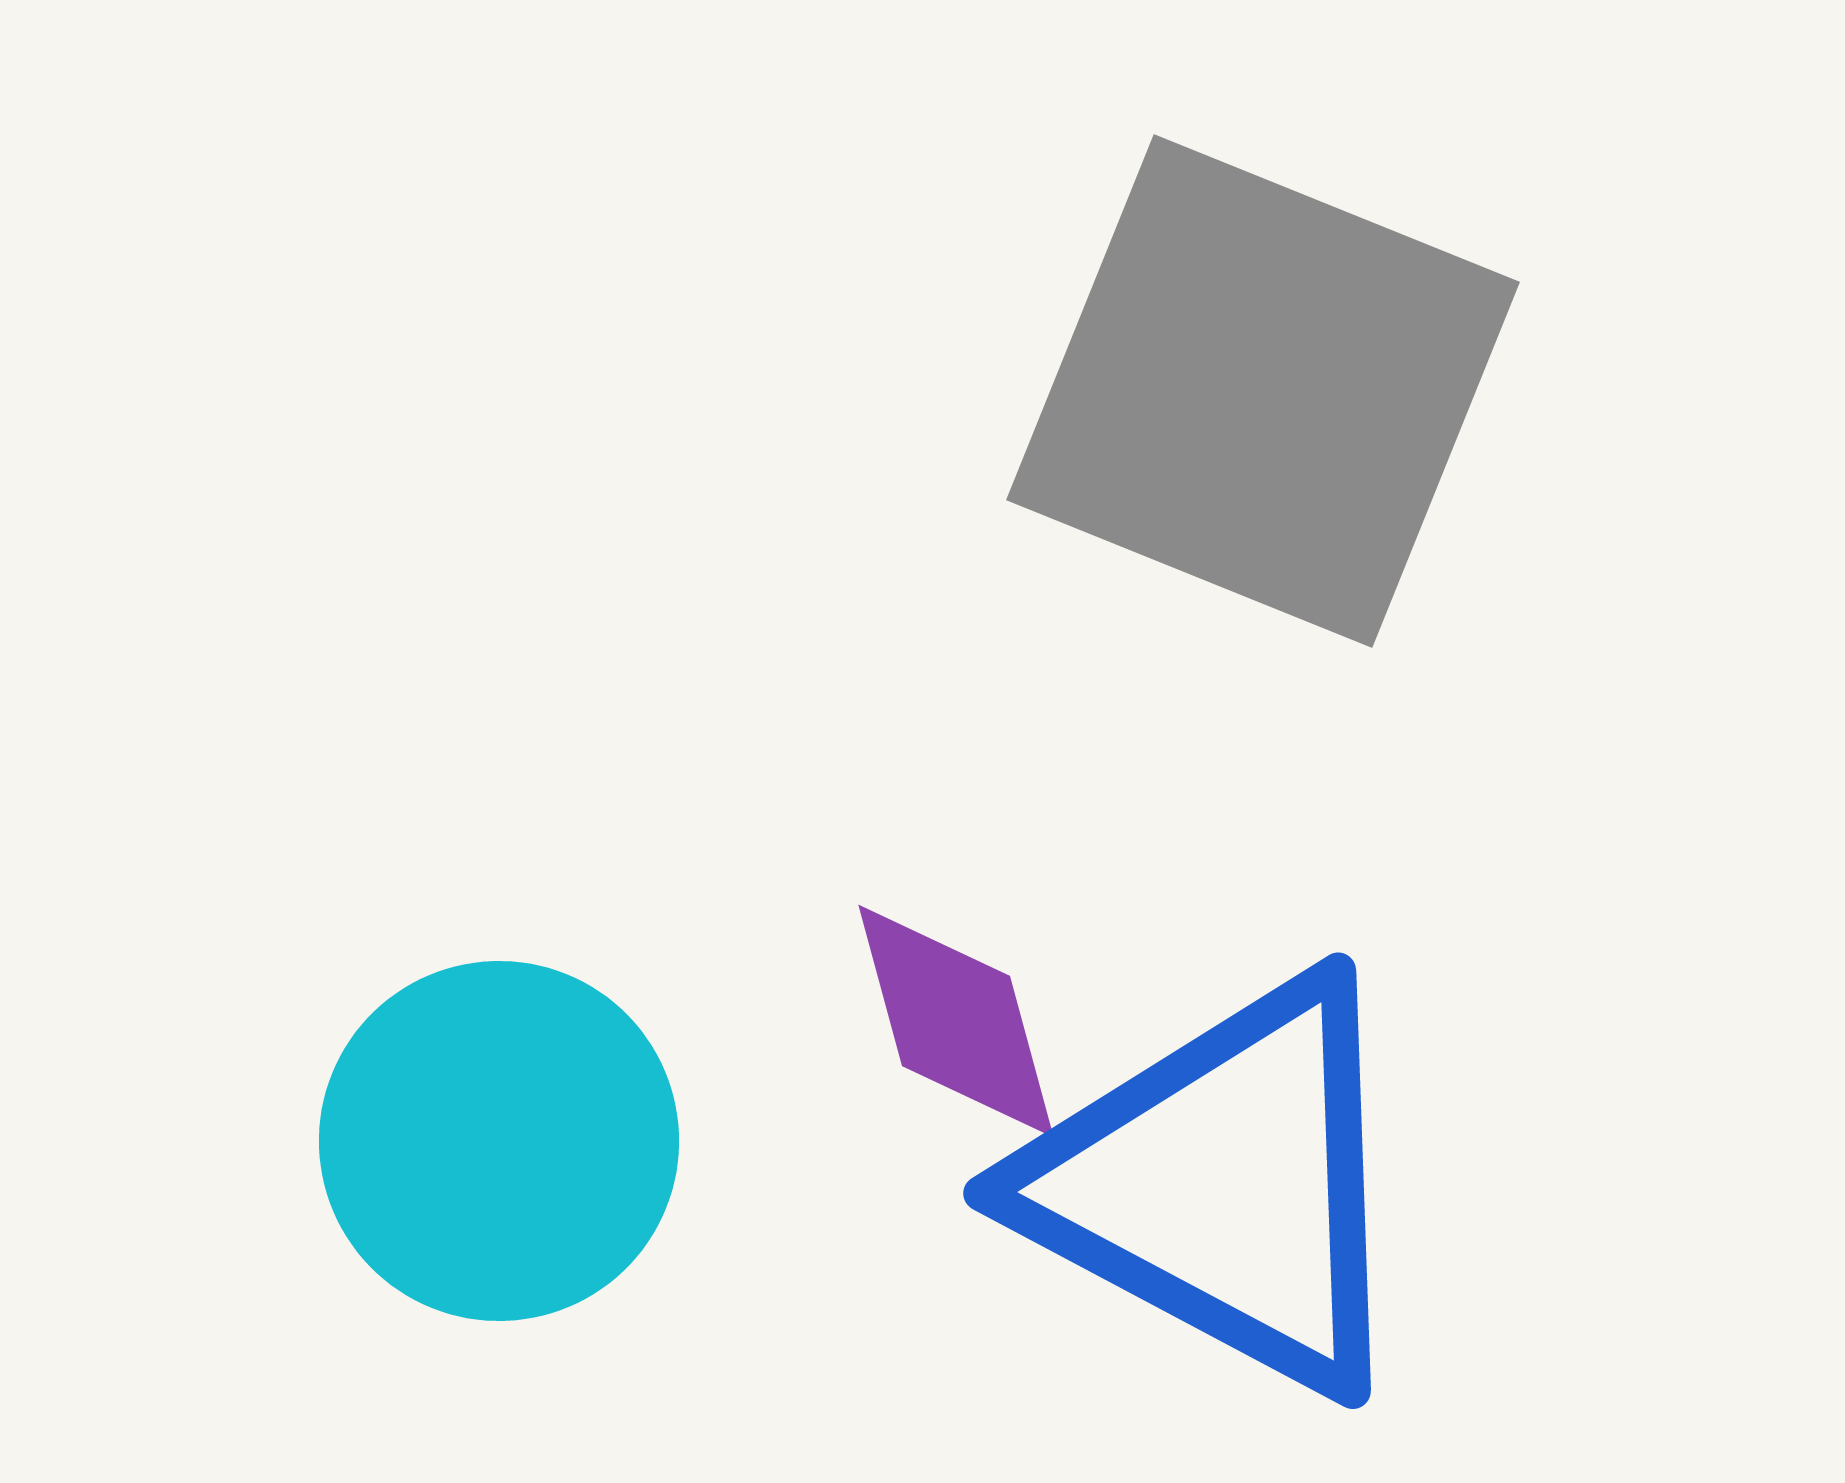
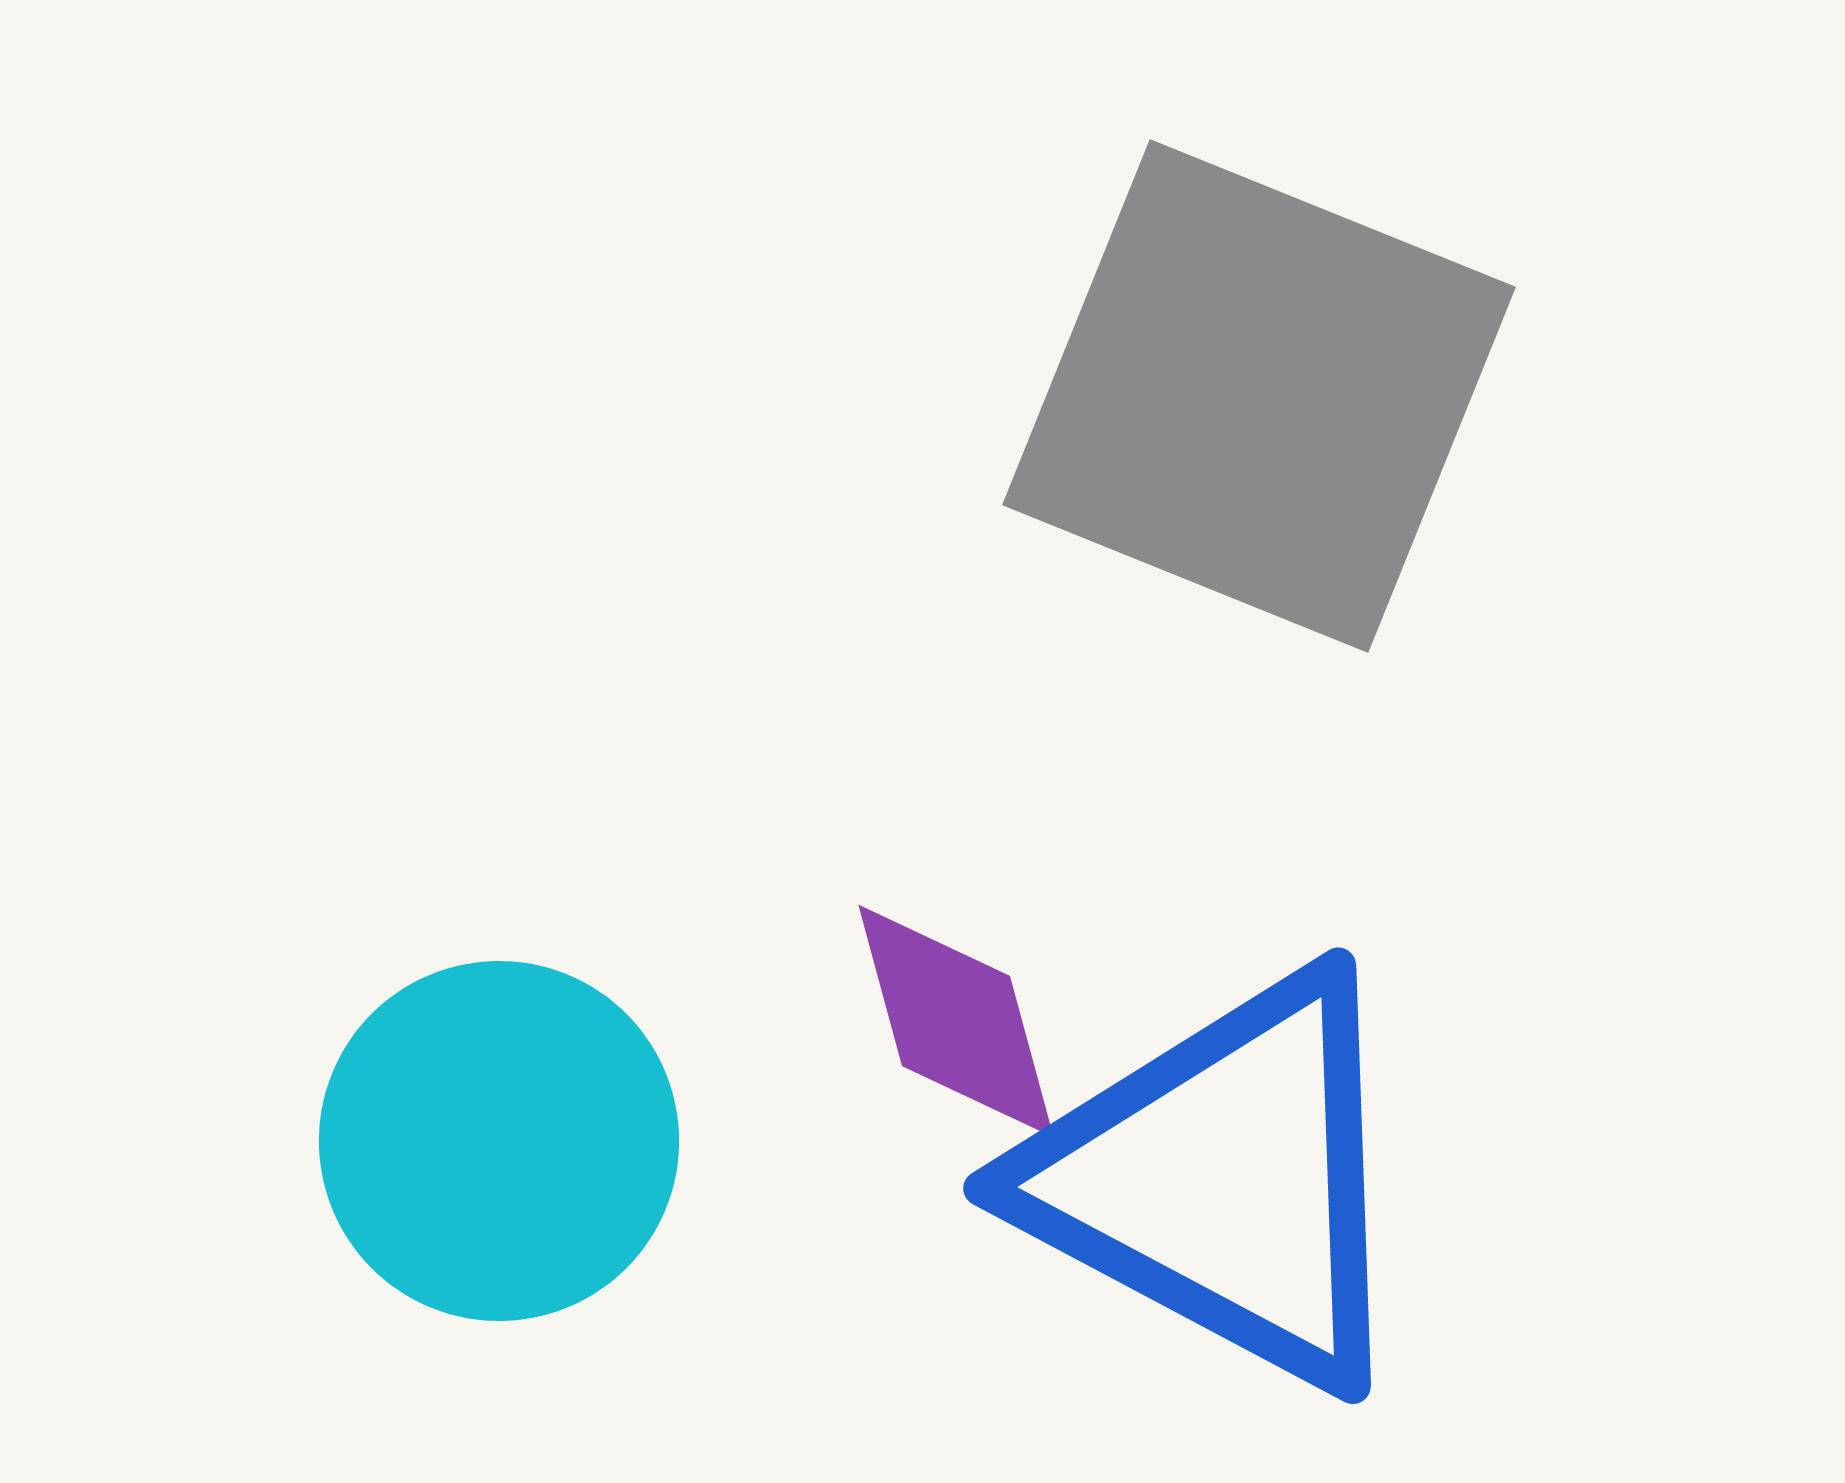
gray square: moved 4 px left, 5 px down
blue triangle: moved 5 px up
